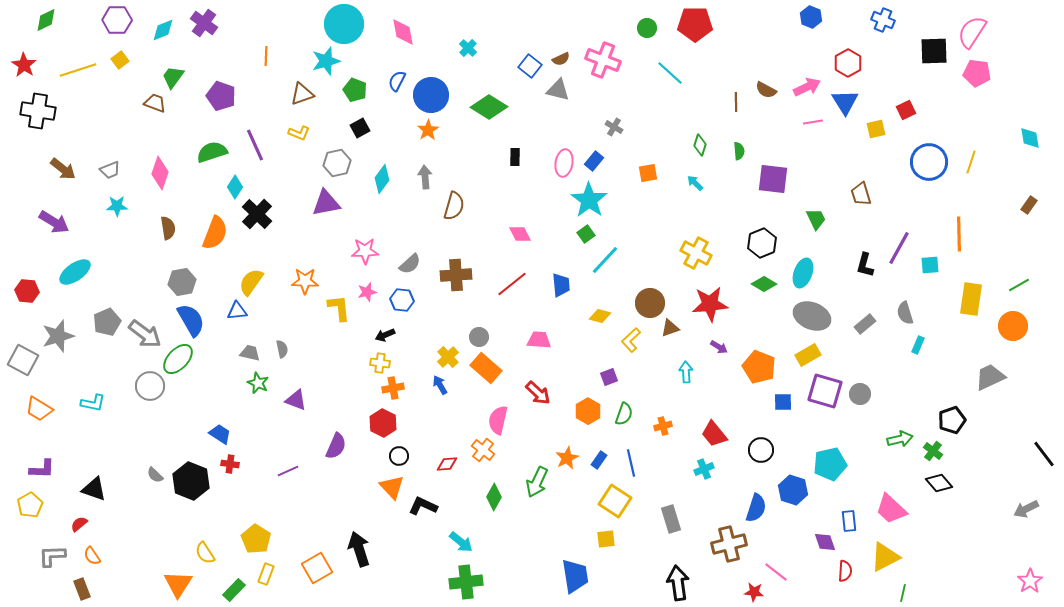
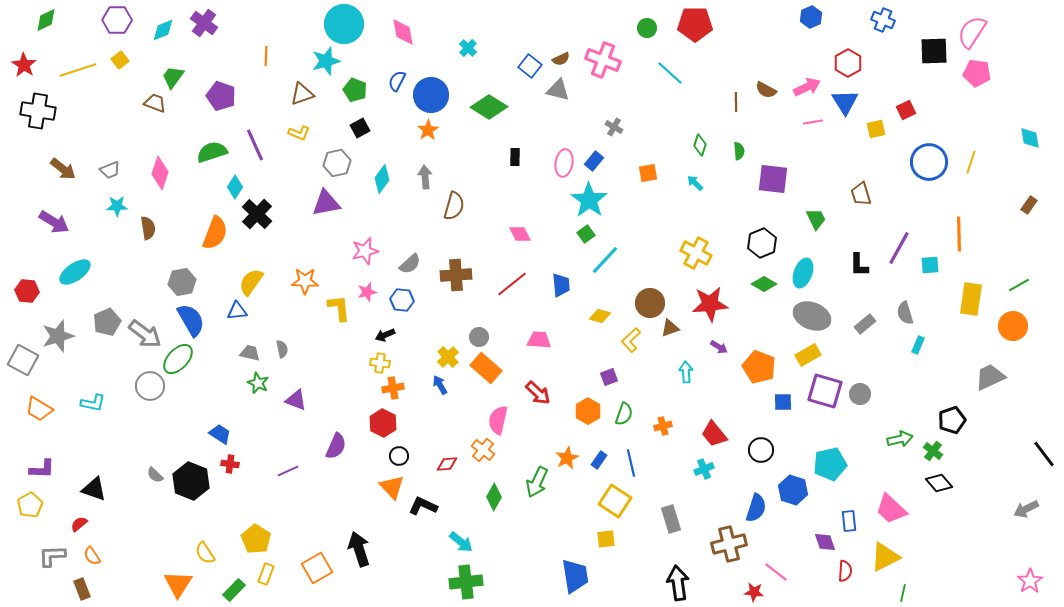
blue hexagon at (811, 17): rotated 15 degrees clockwise
brown semicircle at (168, 228): moved 20 px left
pink star at (365, 251): rotated 12 degrees counterclockwise
black L-shape at (865, 265): moved 6 px left; rotated 15 degrees counterclockwise
